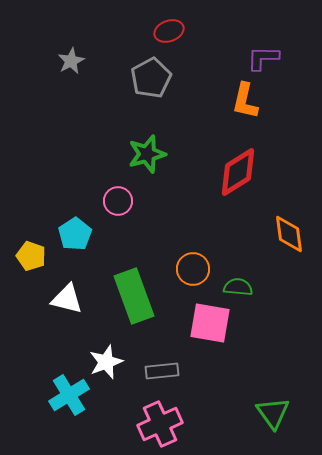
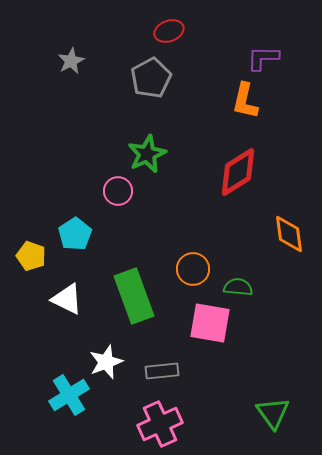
green star: rotated 9 degrees counterclockwise
pink circle: moved 10 px up
white triangle: rotated 12 degrees clockwise
